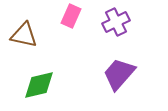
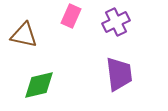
purple trapezoid: rotated 132 degrees clockwise
